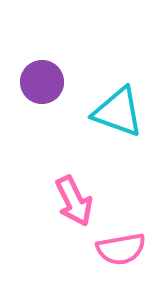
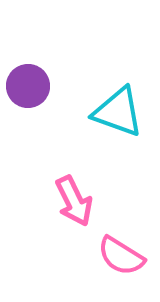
purple circle: moved 14 px left, 4 px down
pink semicircle: moved 7 px down; rotated 42 degrees clockwise
